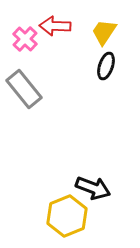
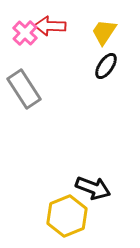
red arrow: moved 5 px left
pink cross: moved 6 px up
black ellipse: rotated 16 degrees clockwise
gray rectangle: rotated 6 degrees clockwise
